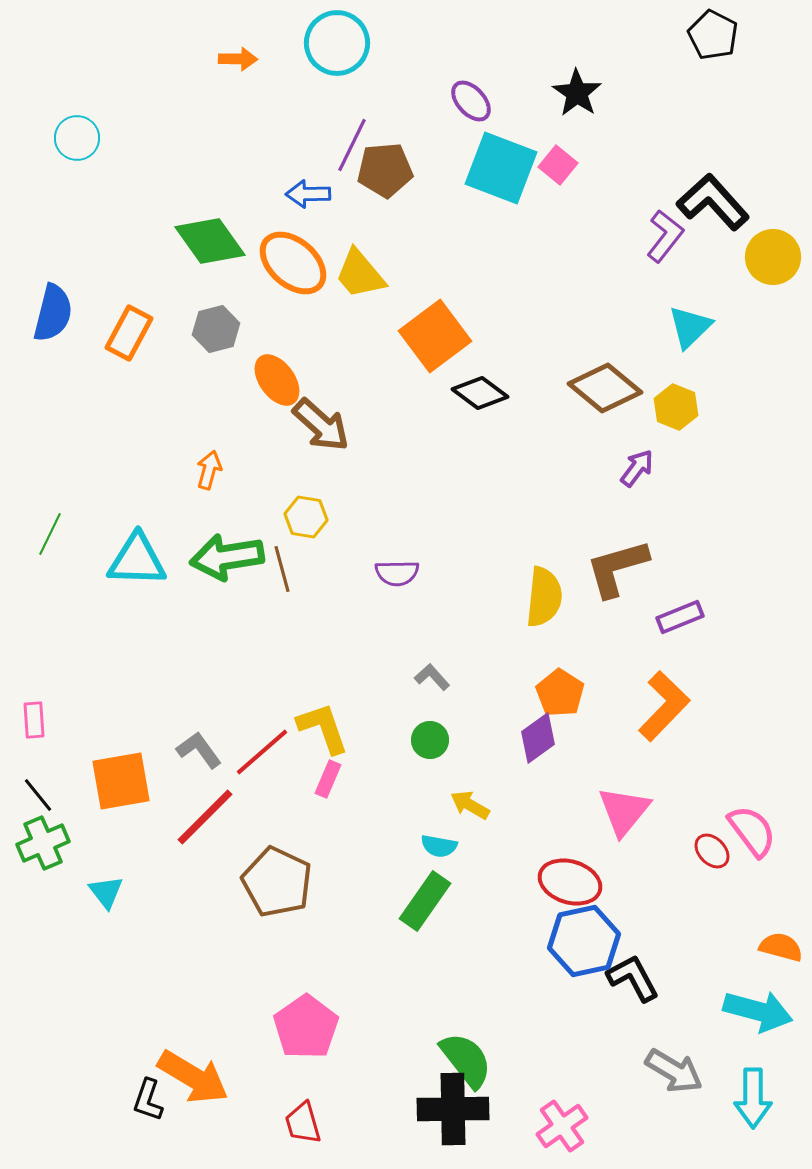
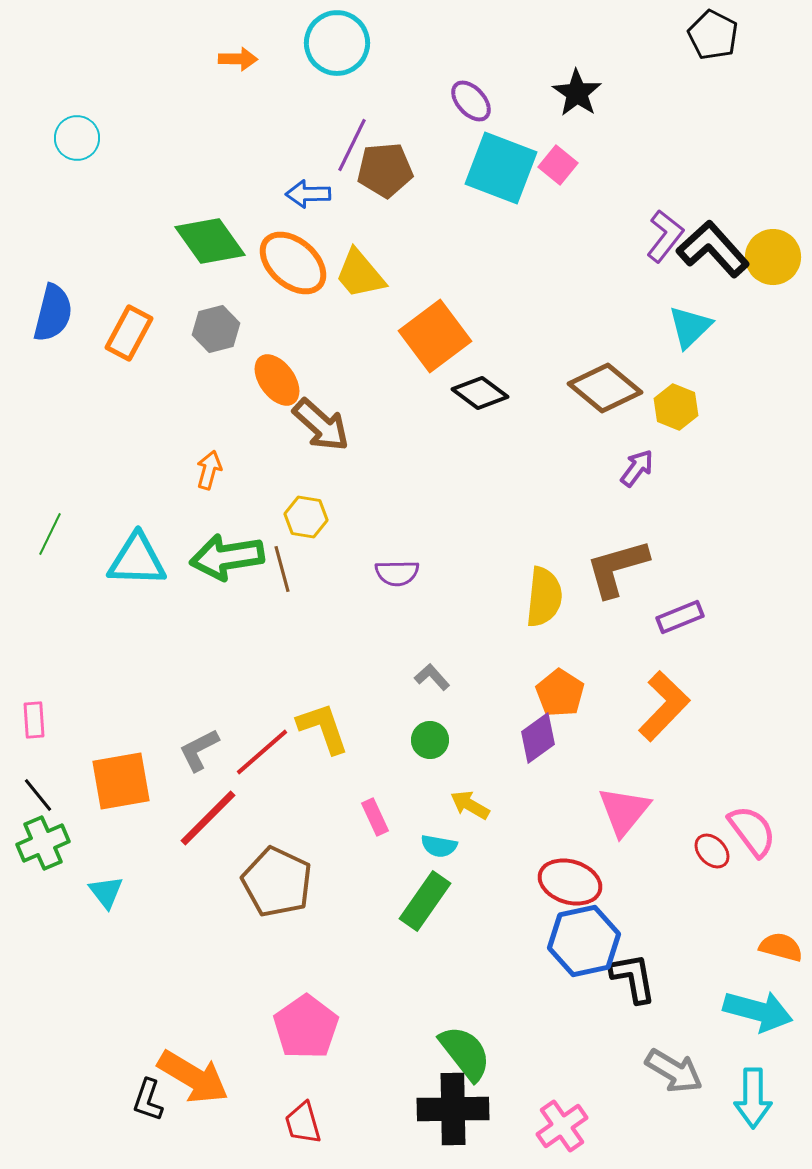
black L-shape at (713, 202): moved 47 px down
gray L-shape at (199, 750): rotated 81 degrees counterclockwise
pink rectangle at (328, 779): moved 47 px right, 38 px down; rotated 48 degrees counterclockwise
red line at (205, 817): moved 3 px right, 1 px down
black L-shape at (633, 978): rotated 18 degrees clockwise
green semicircle at (466, 1060): moved 1 px left, 7 px up
